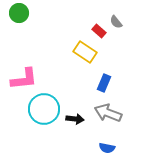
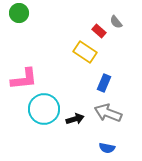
black arrow: rotated 24 degrees counterclockwise
